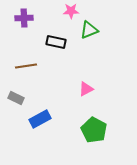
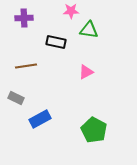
green triangle: rotated 30 degrees clockwise
pink triangle: moved 17 px up
